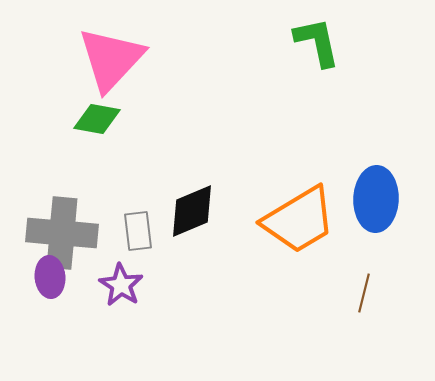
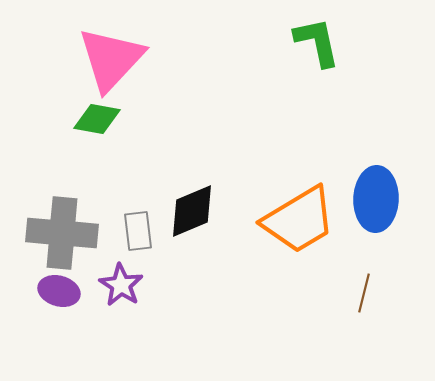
purple ellipse: moved 9 px right, 14 px down; rotated 69 degrees counterclockwise
